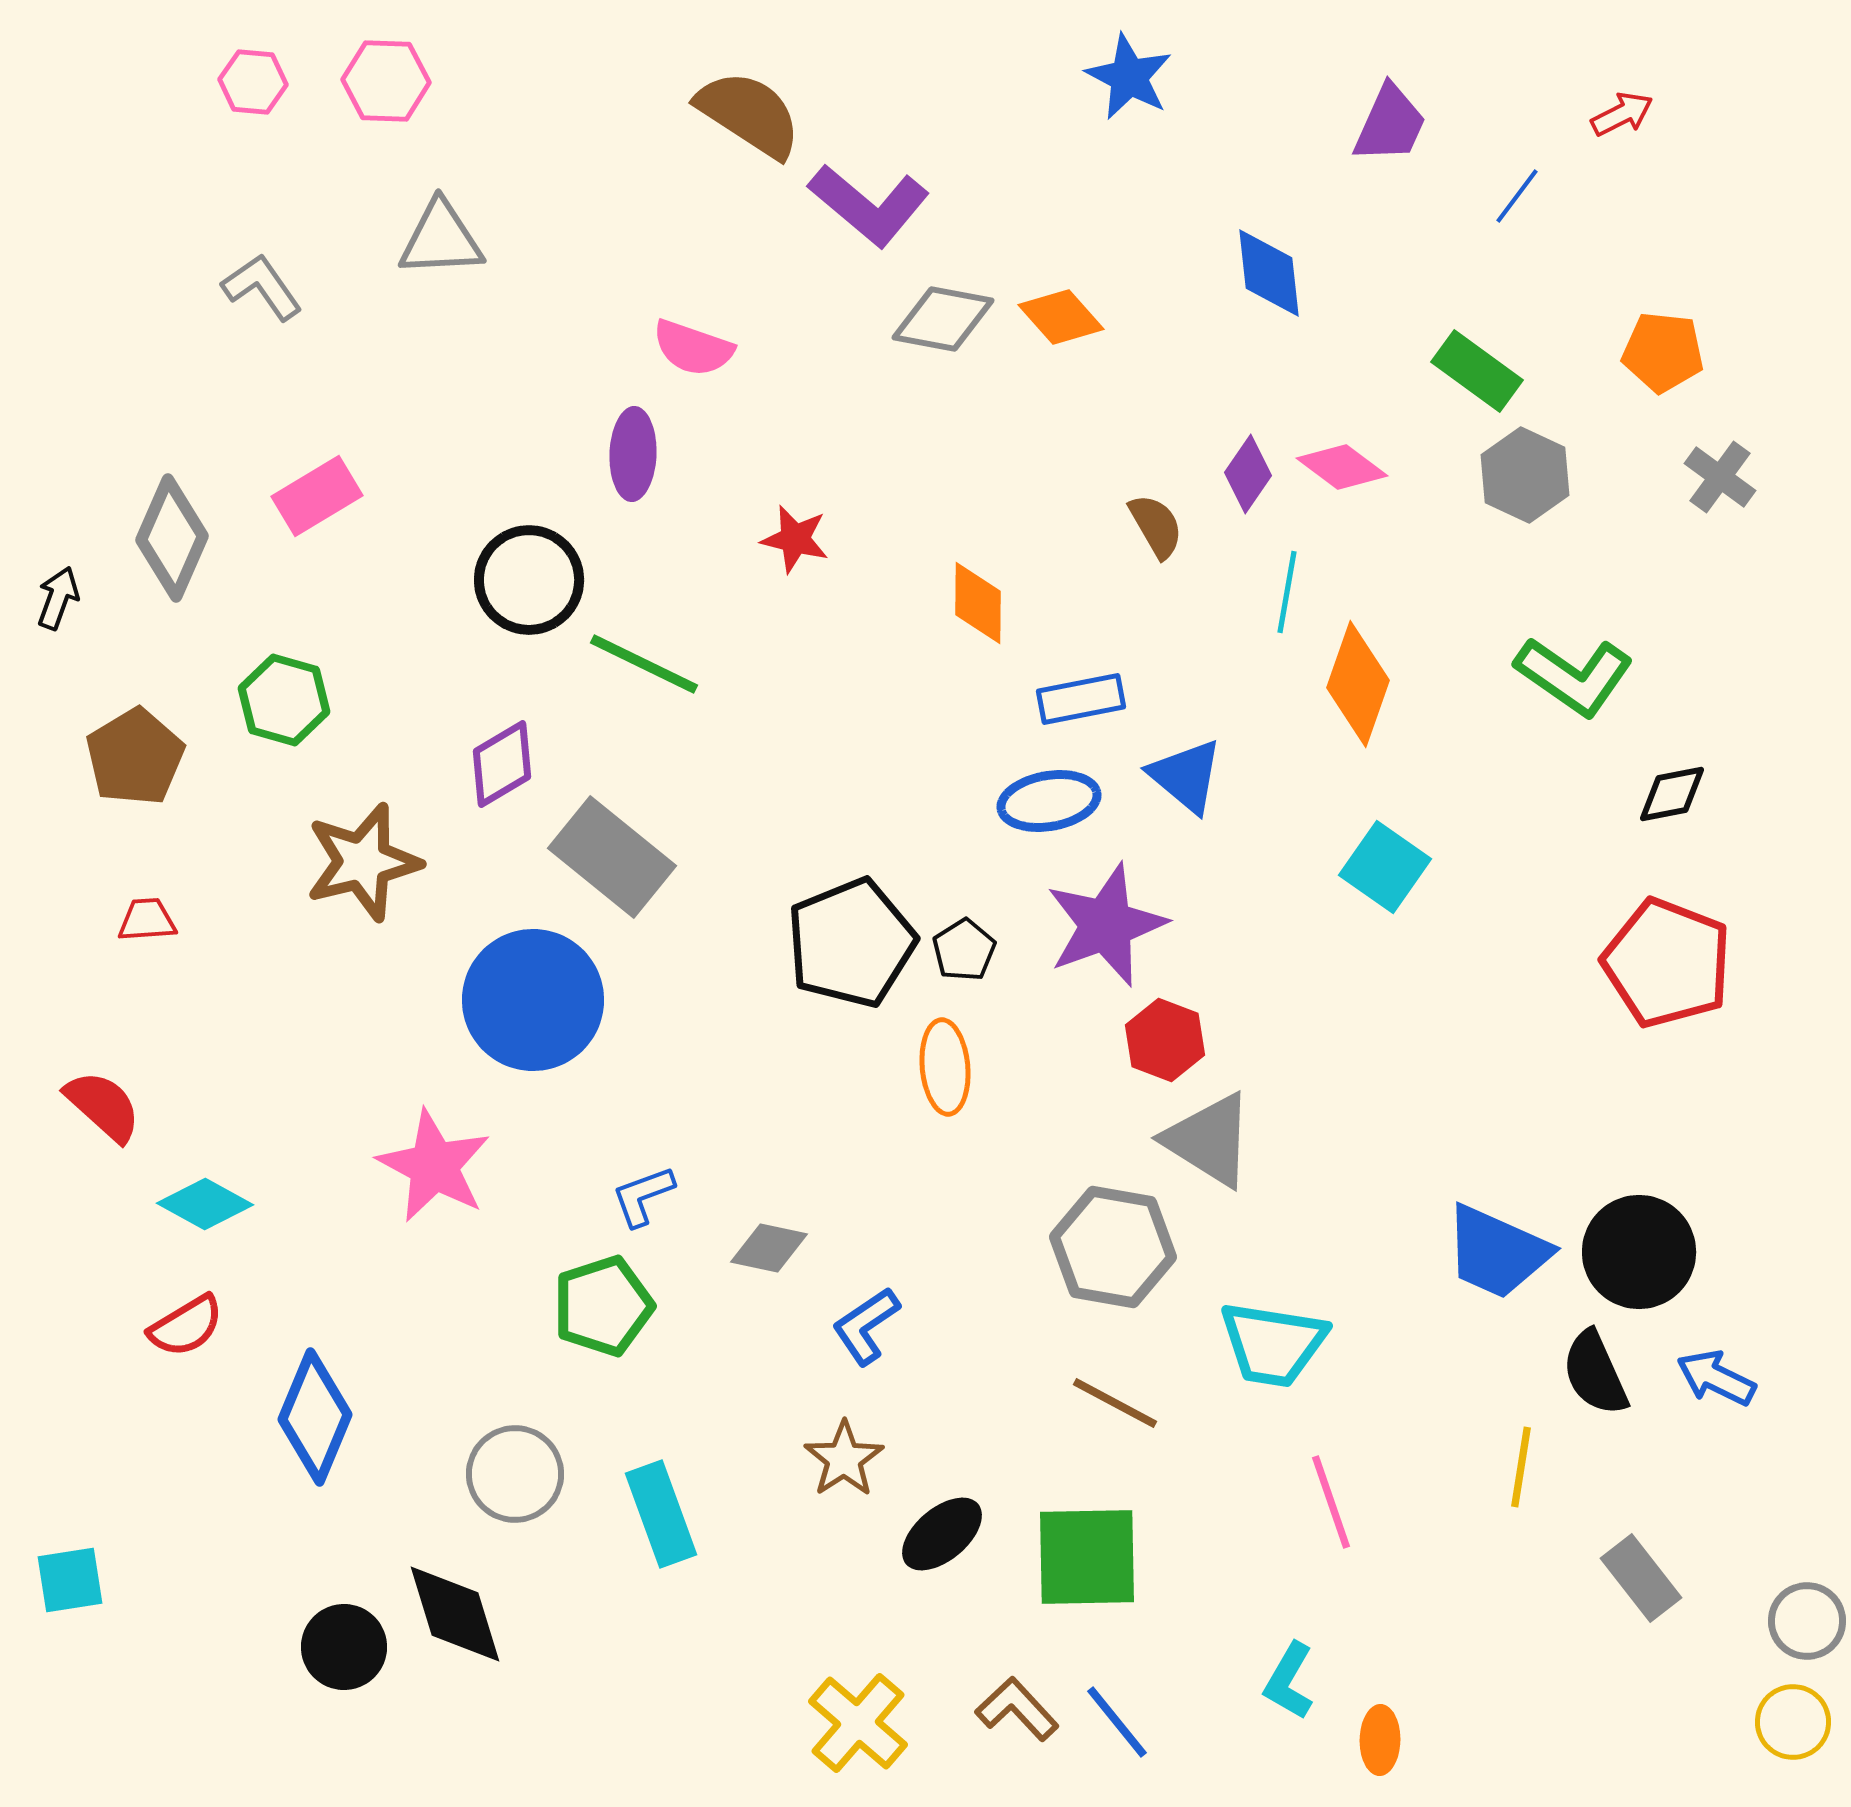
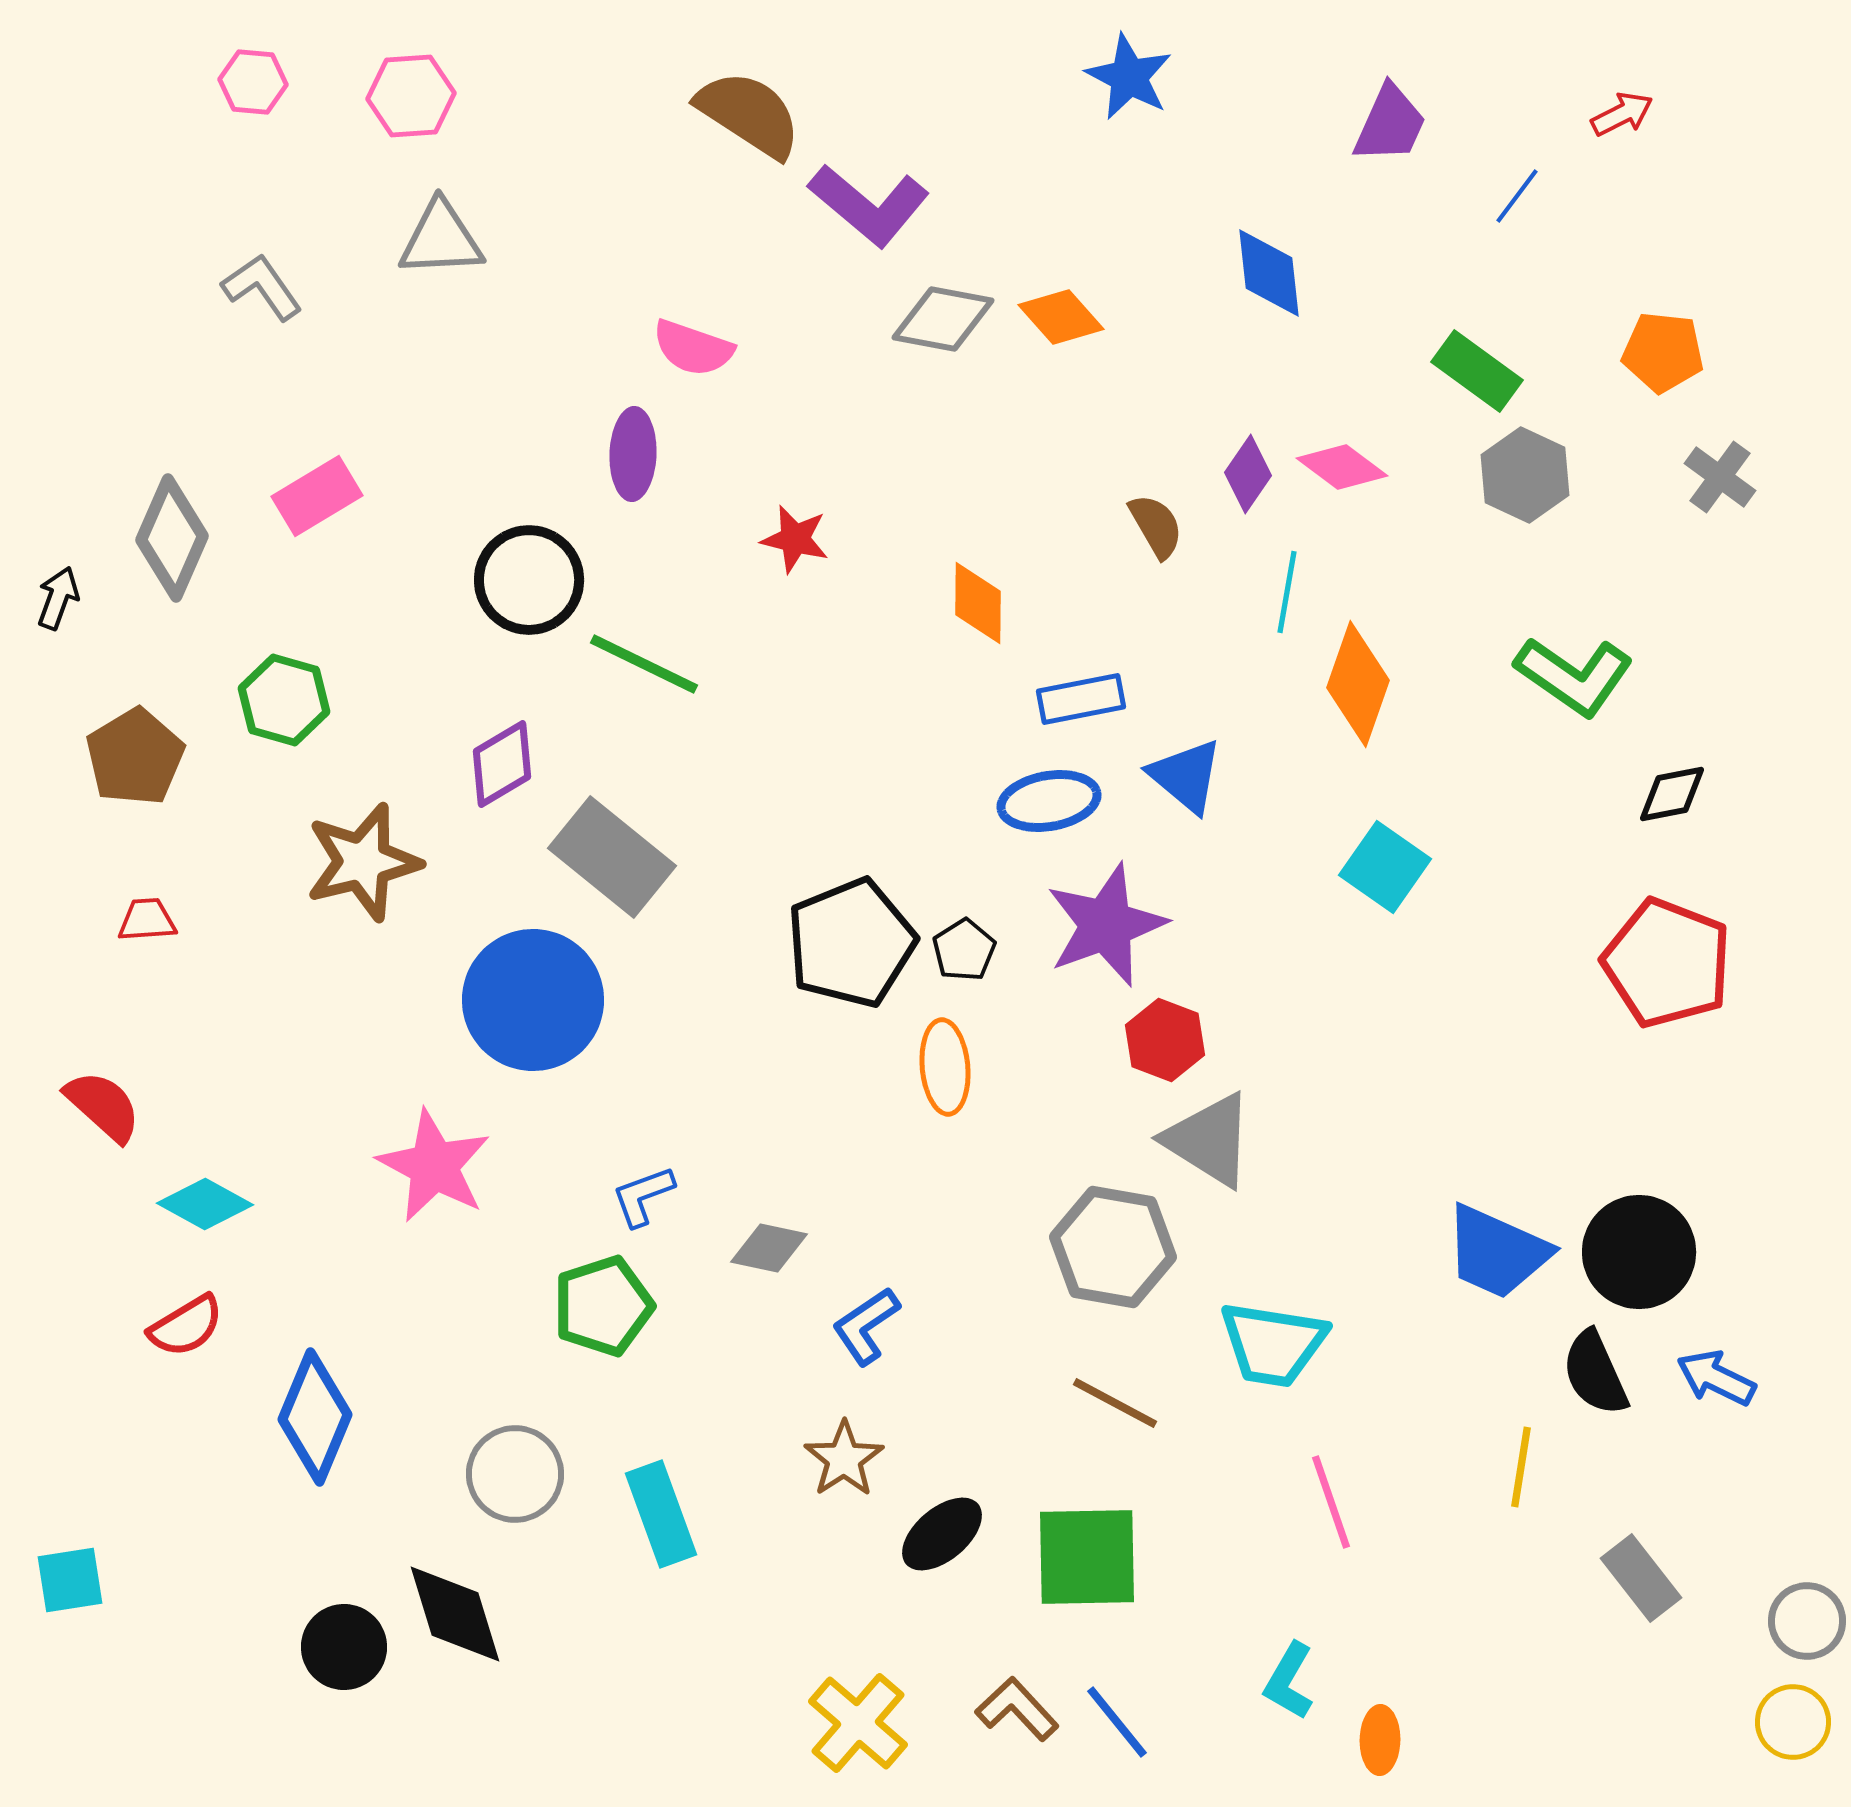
pink hexagon at (386, 81): moved 25 px right, 15 px down; rotated 6 degrees counterclockwise
